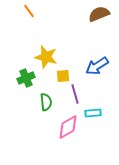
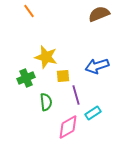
blue arrow: rotated 15 degrees clockwise
purple line: moved 1 px right, 1 px down
cyan rectangle: rotated 28 degrees counterclockwise
